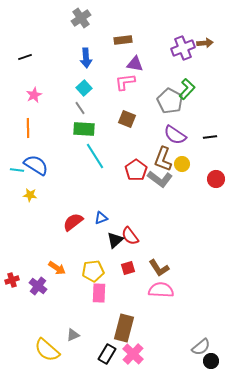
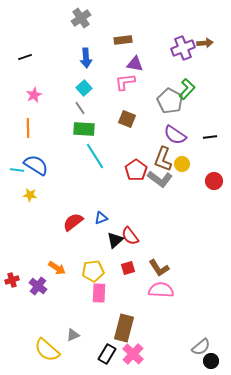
red circle at (216, 179): moved 2 px left, 2 px down
